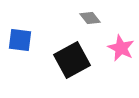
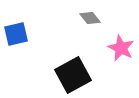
blue square: moved 4 px left, 6 px up; rotated 20 degrees counterclockwise
black square: moved 1 px right, 15 px down
